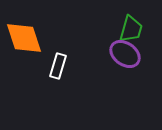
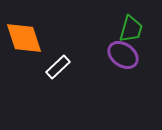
purple ellipse: moved 2 px left, 1 px down
white rectangle: moved 1 px down; rotated 30 degrees clockwise
